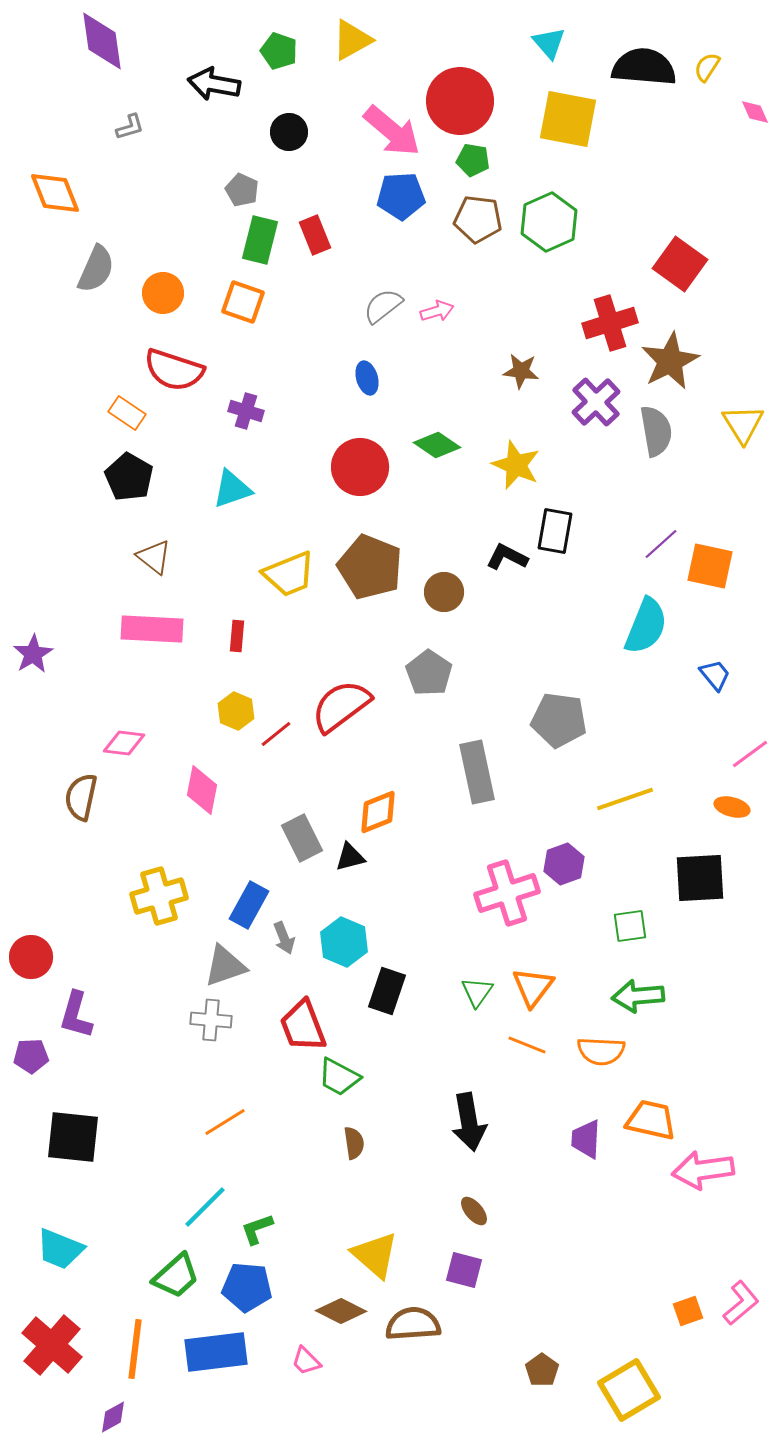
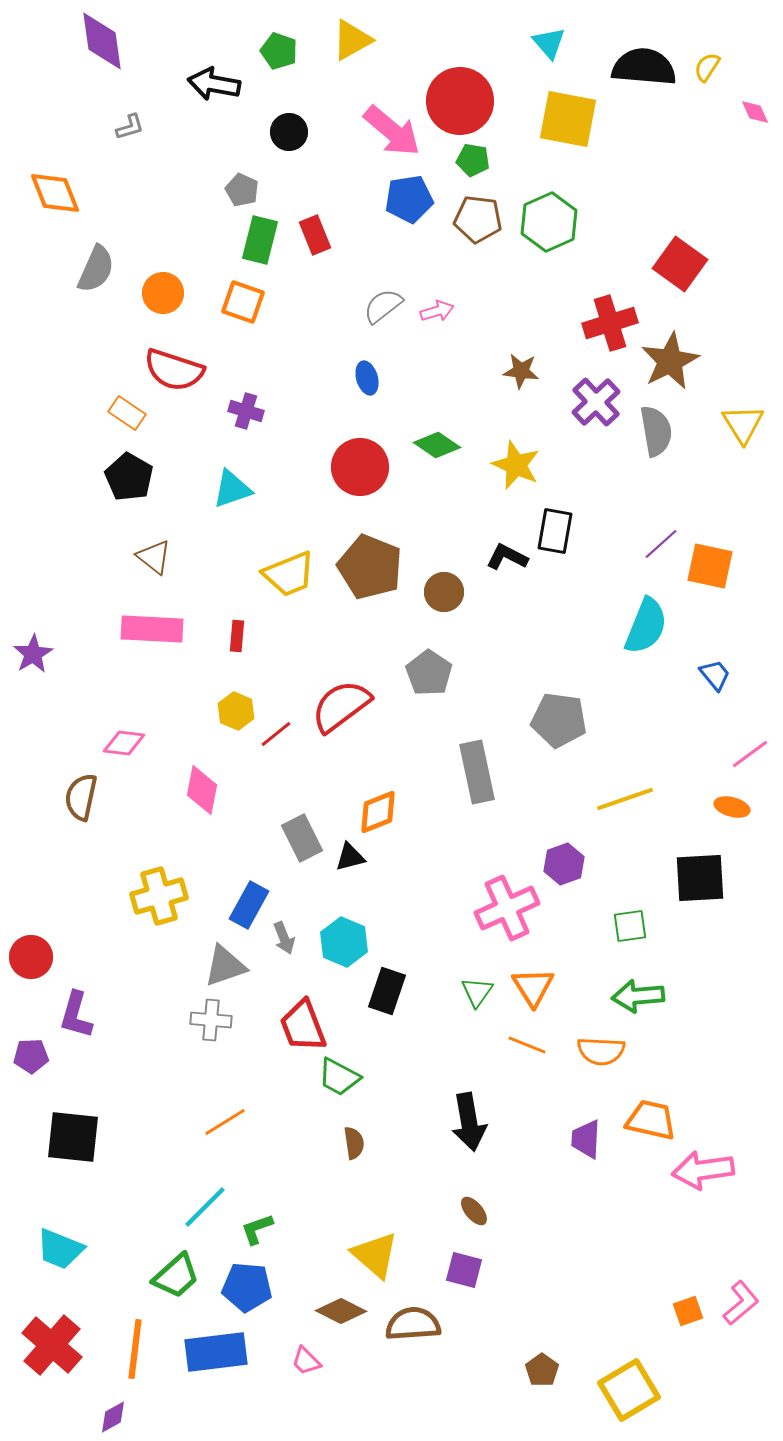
blue pentagon at (401, 196): moved 8 px right, 3 px down; rotated 6 degrees counterclockwise
pink cross at (507, 893): moved 15 px down; rotated 6 degrees counterclockwise
orange triangle at (533, 987): rotated 9 degrees counterclockwise
